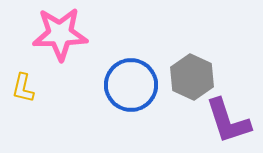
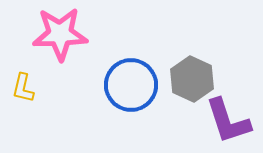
gray hexagon: moved 2 px down
